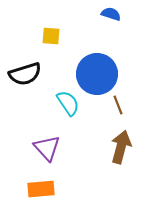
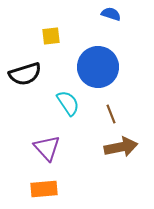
yellow square: rotated 12 degrees counterclockwise
blue circle: moved 1 px right, 7 px up
brown line: moved 7 px left, 9 px down
brown arrow: rotated 64 degrees clockwise
orange rectangle: moved 3 px right
